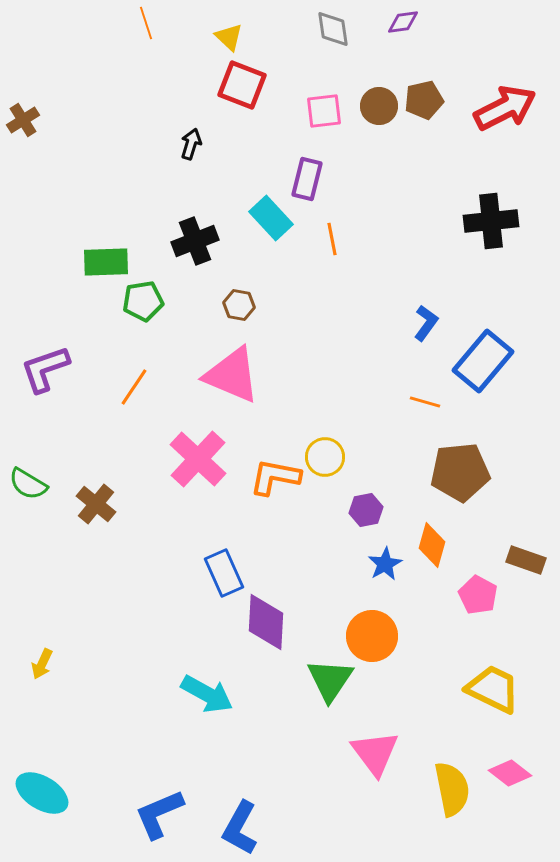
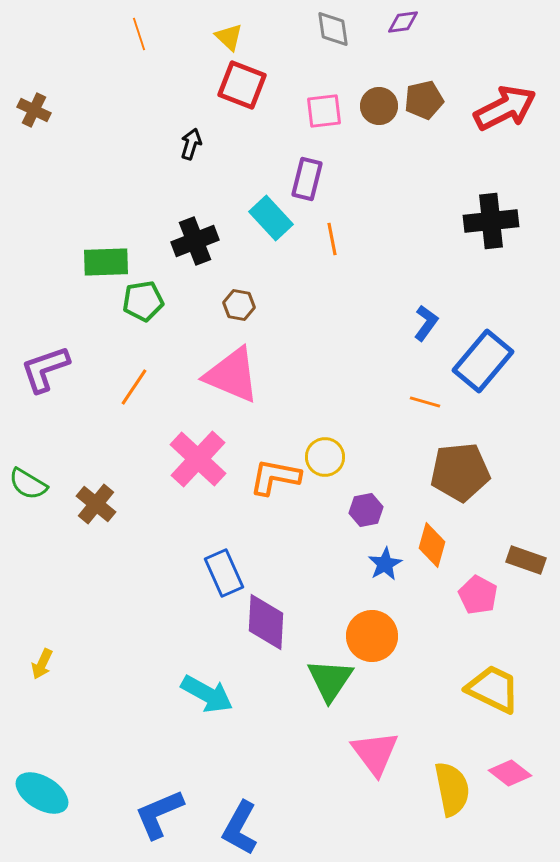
orange line at (146, 23): moved 7 px left, 11 px down
brown cross at (23, 120): moved 11 px right, 10 px up; rotated 32 degrees counterclockwise
